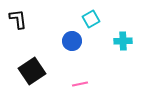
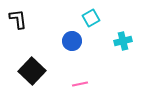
cyan square: moved 1 px up
cyan cross: rotated 12 degrees counterclockwise
black square: rotated 12 degrees counterclockwise
